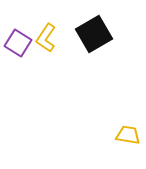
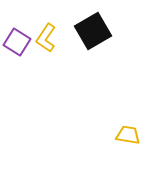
black square: moved 1 px left, 3 px up
purple square: moved 1 px left, 1 px up
